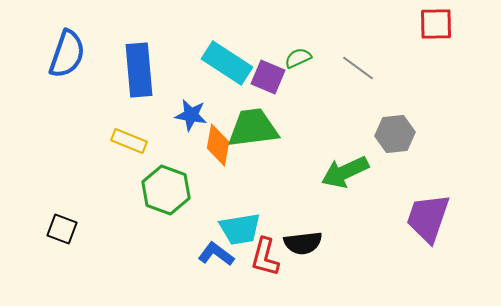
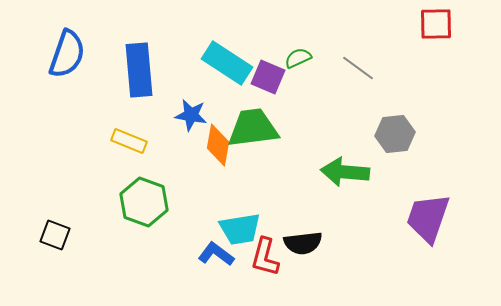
green arrow: rotated 30 degrees clockwise
green hexagon: moved 22 px left, 12 px down
black square: moved 7 px left, 6 px down
